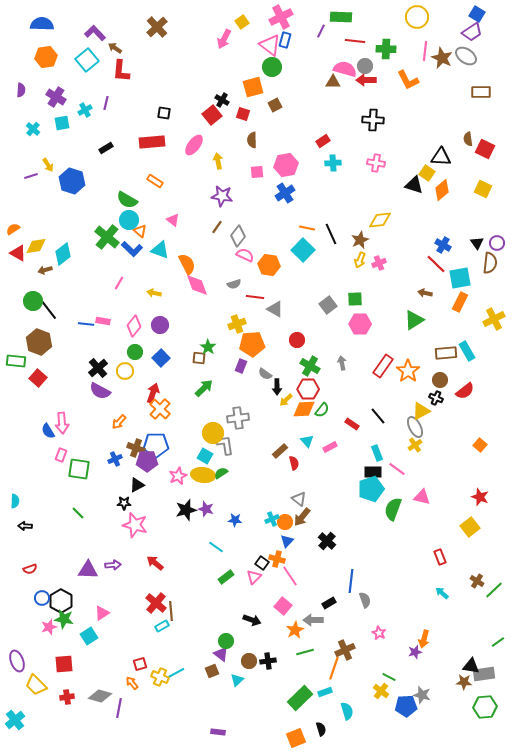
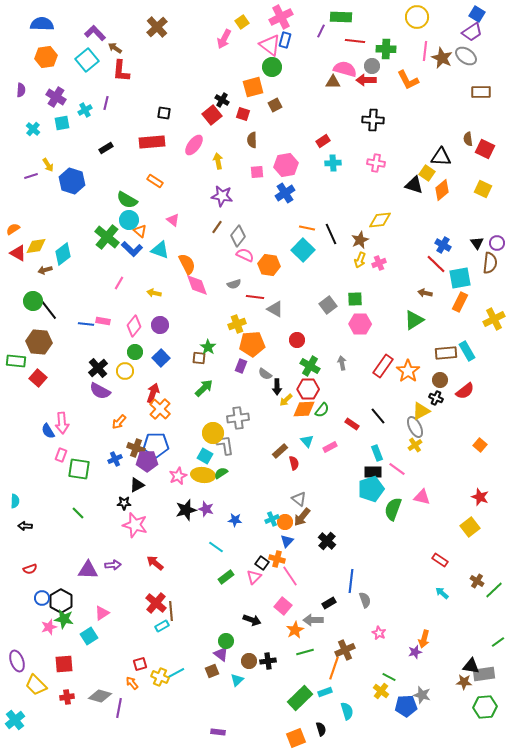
gray circle at (365, 66): moved 7 px right
brown hexagon at (39, 342): rotated 15 degrees counterclockwise
red rectangle at (440, 557): moved 3 px down; rotated 35 degrees counterclockwise
